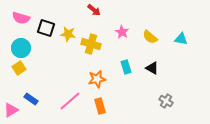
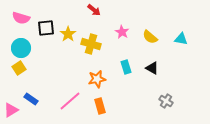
black square: rotated 24 degrees counterclockwise
yellow star: rotated 28 degrees clockwise
